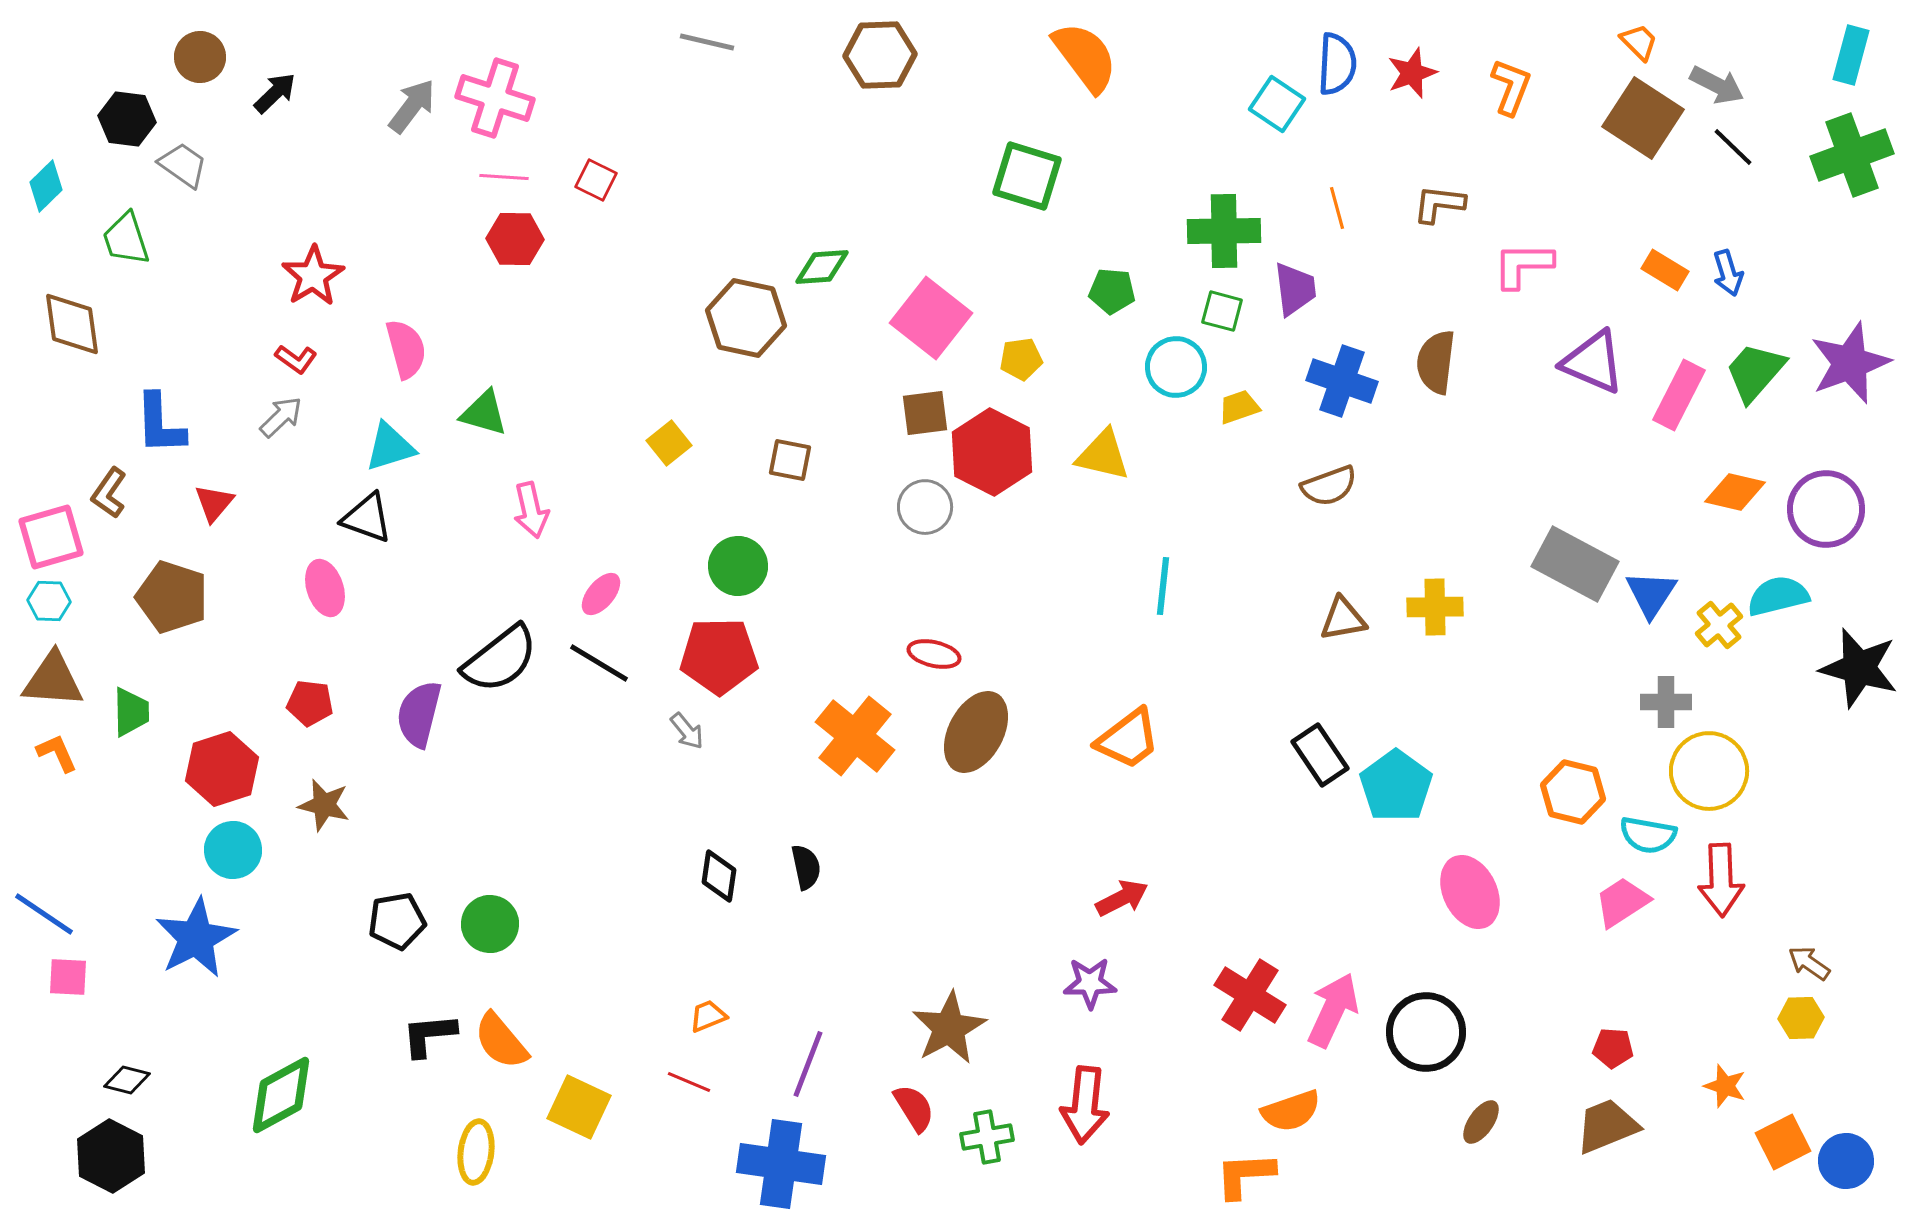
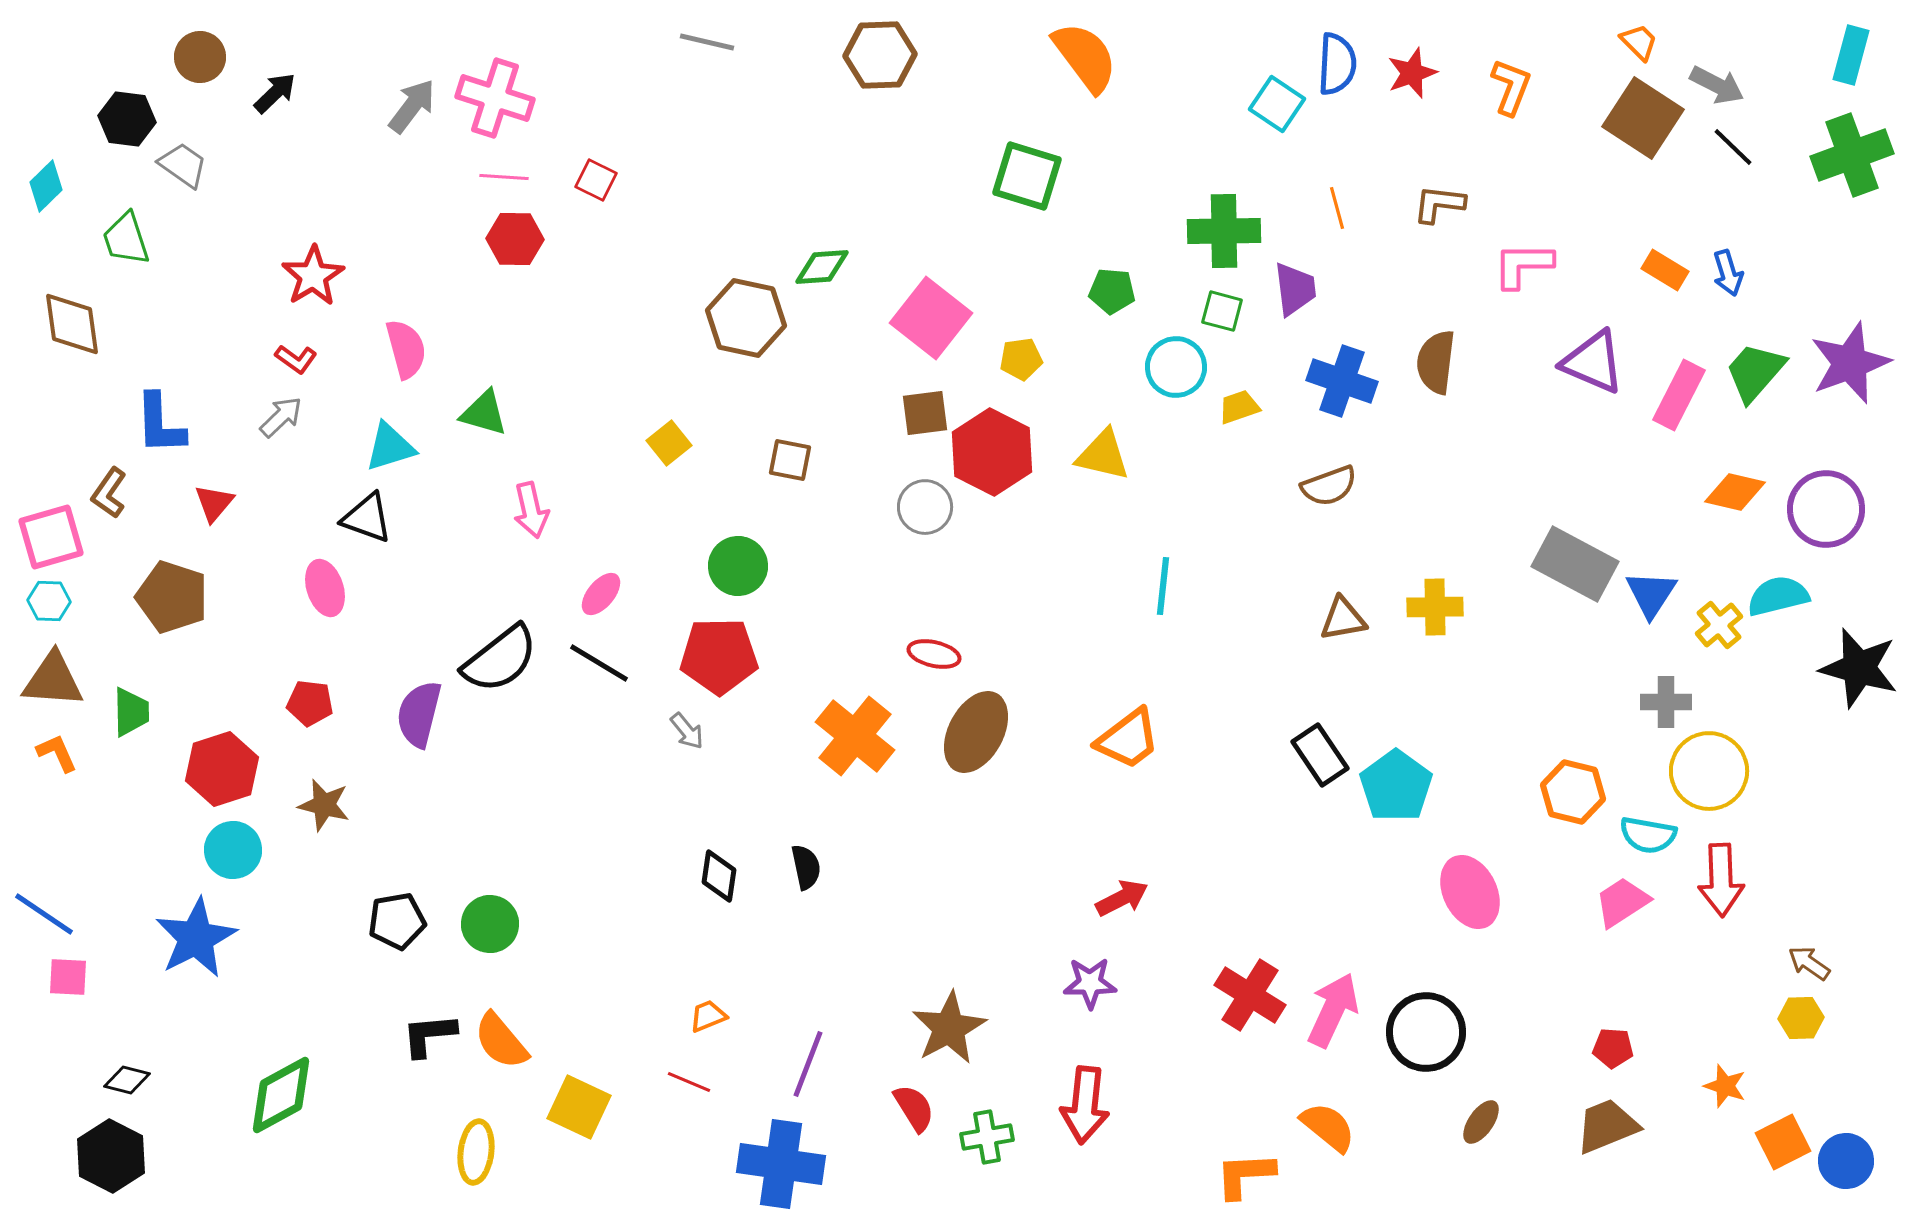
orange semicircle at (1291, 1111): moved 37 px right, 16 px down; rotated 122 degrees counterclockwise
